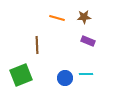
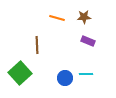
green square: moved 1 px left, 2 px up; rotated 20 degrees counterclockwise
